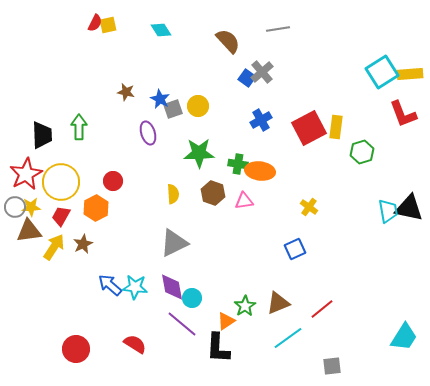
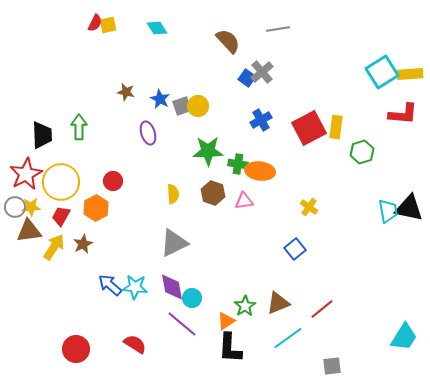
cyan diamond at (161, 30): moved 4 px left, 2 px up
gray square at (173, 109): moved 9 px right, 3 px up
red L-shape at (403, 114): rotated 64 degrees counterclockwise
green star at (199, 153): moved 9 px right, 2 px up
blue square at (295, 249): rotated 15 degrees counterclockwise
black L-shape at (218, 348): moved 12 px right
